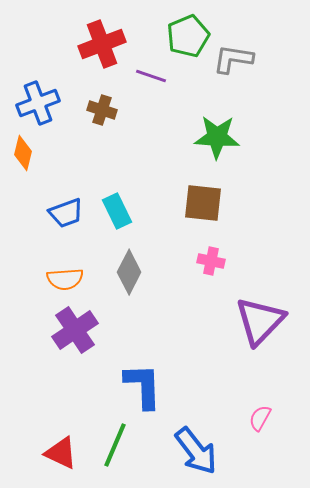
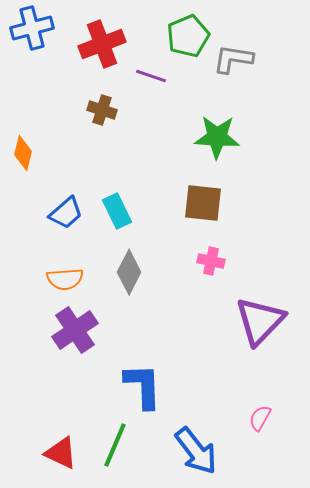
blue cross: moved 6 px left, 75 px up; rotated 6 degrees clockwise
blue trapezoid: rotated 21 degrees counterclockwise
